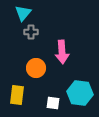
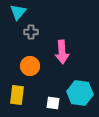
cyan triangle: moved 5 px left, 1 px up
orange circle: moved 6 px left, 2 px up
